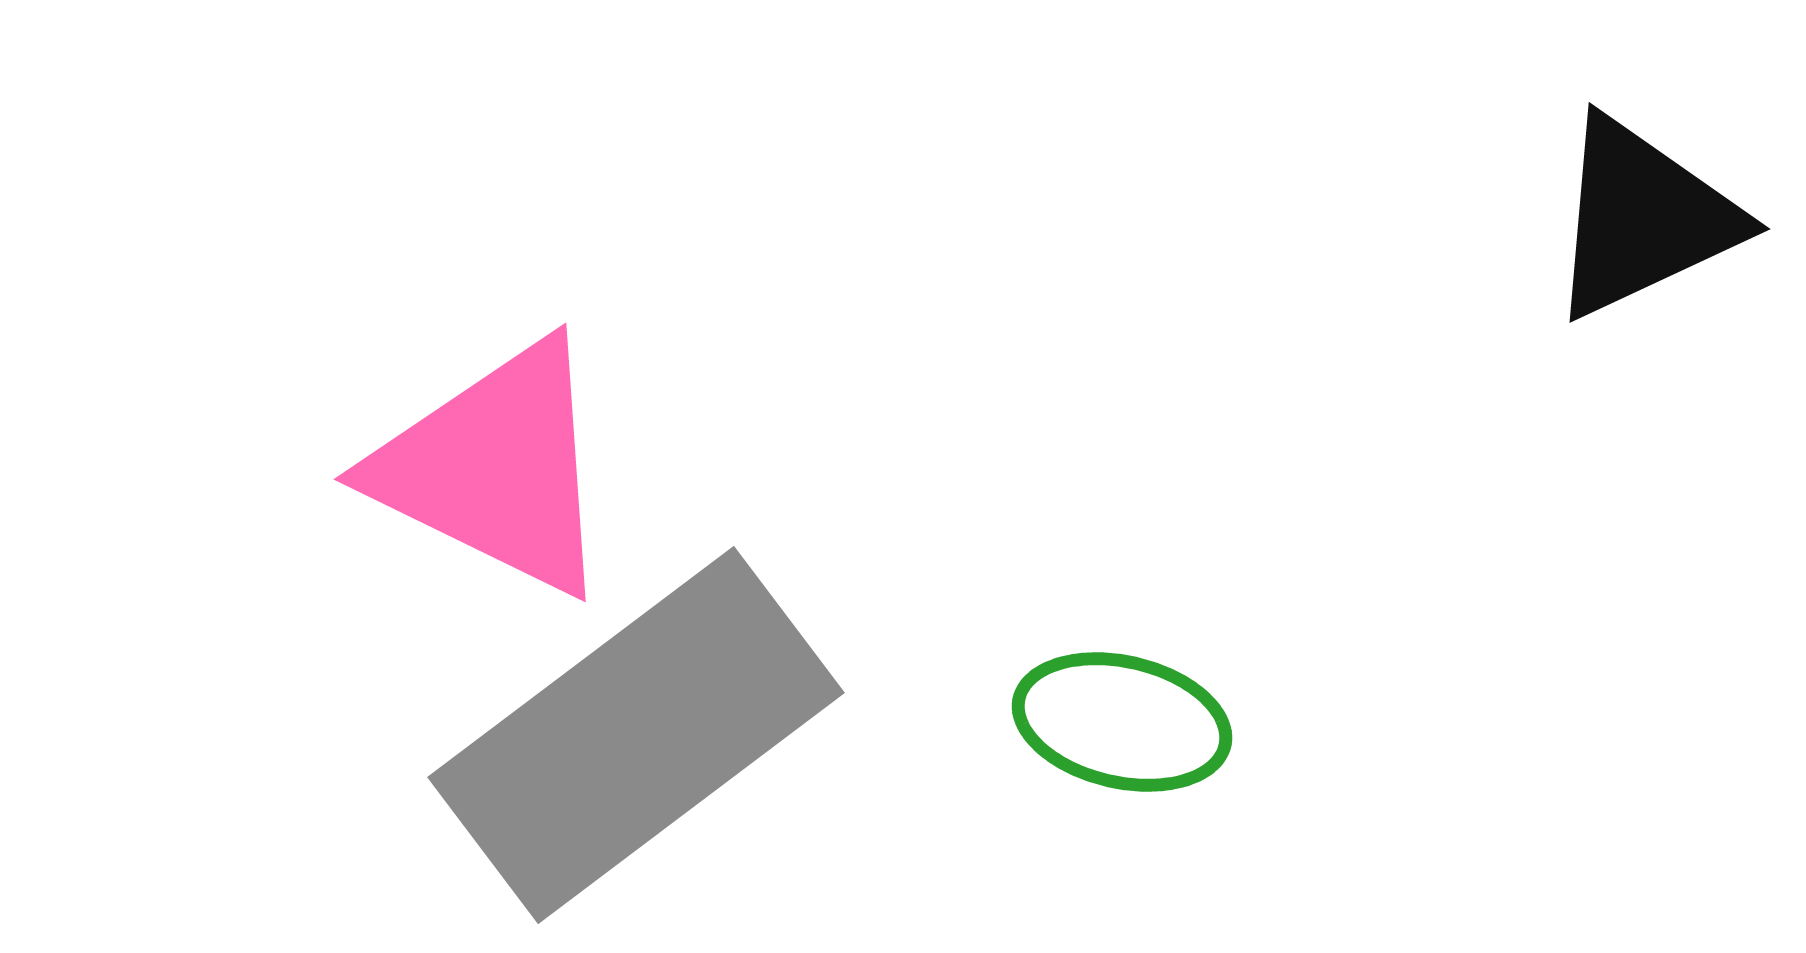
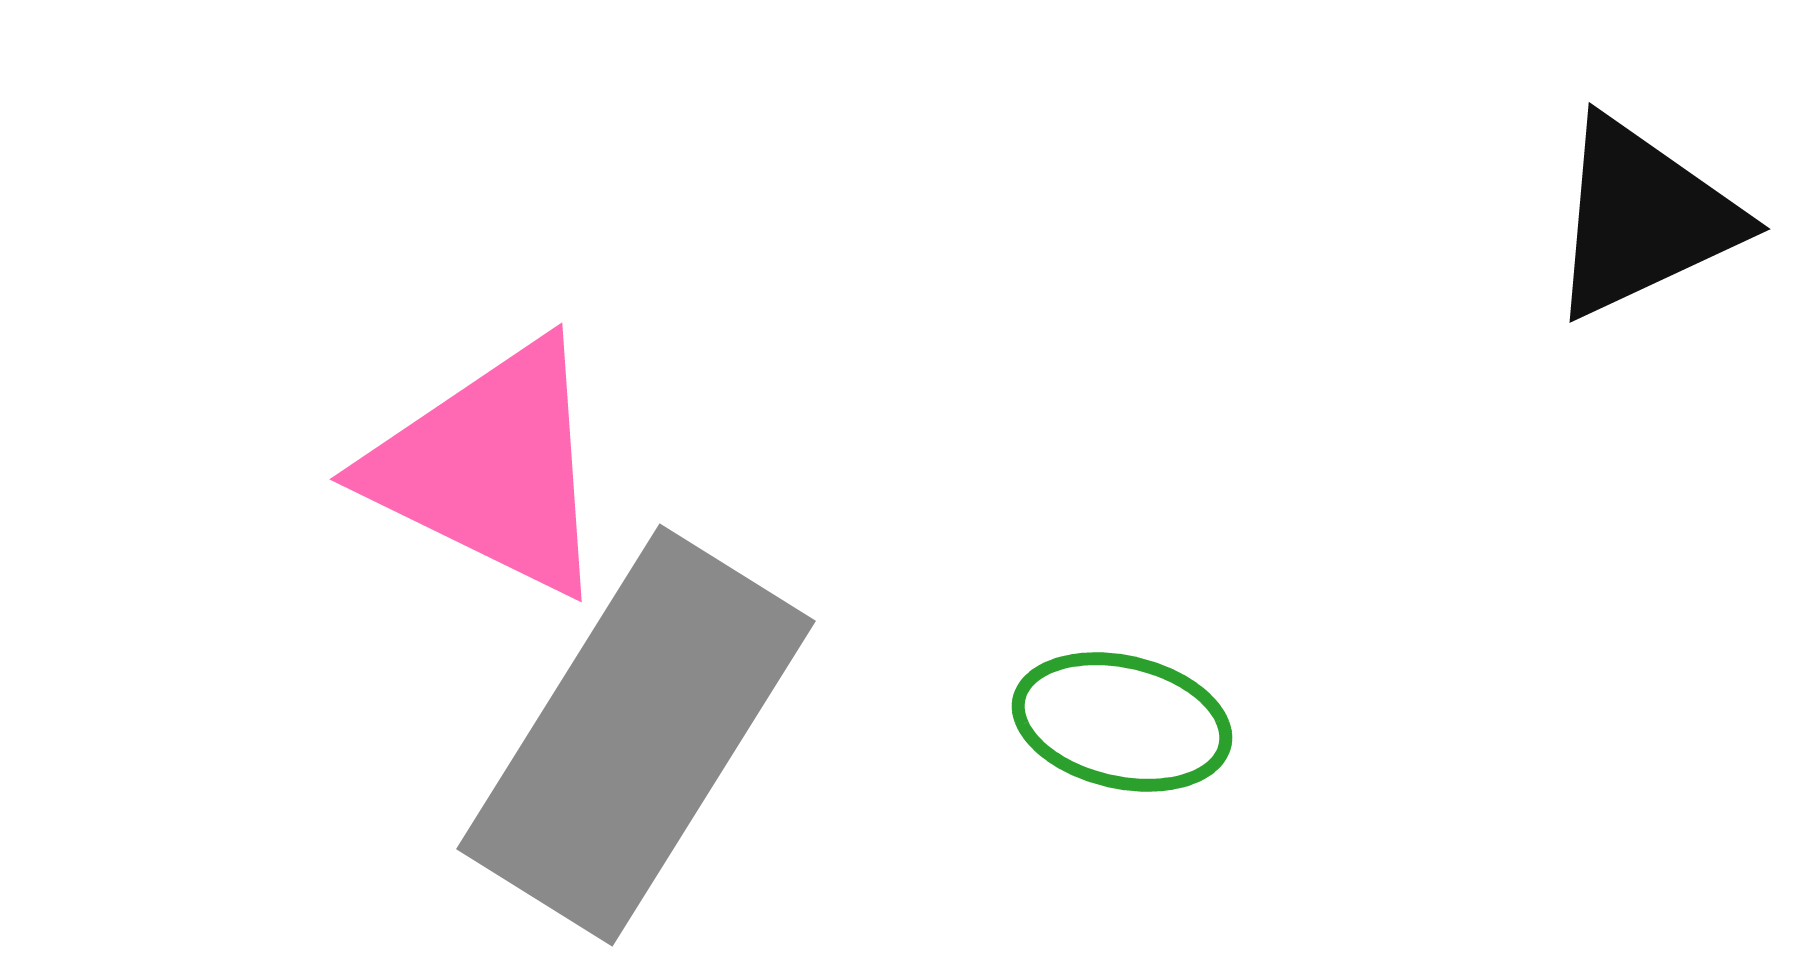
pink triangle: moved 4 px left
gray rectangle: rotated 21 degrees counterclockwise
